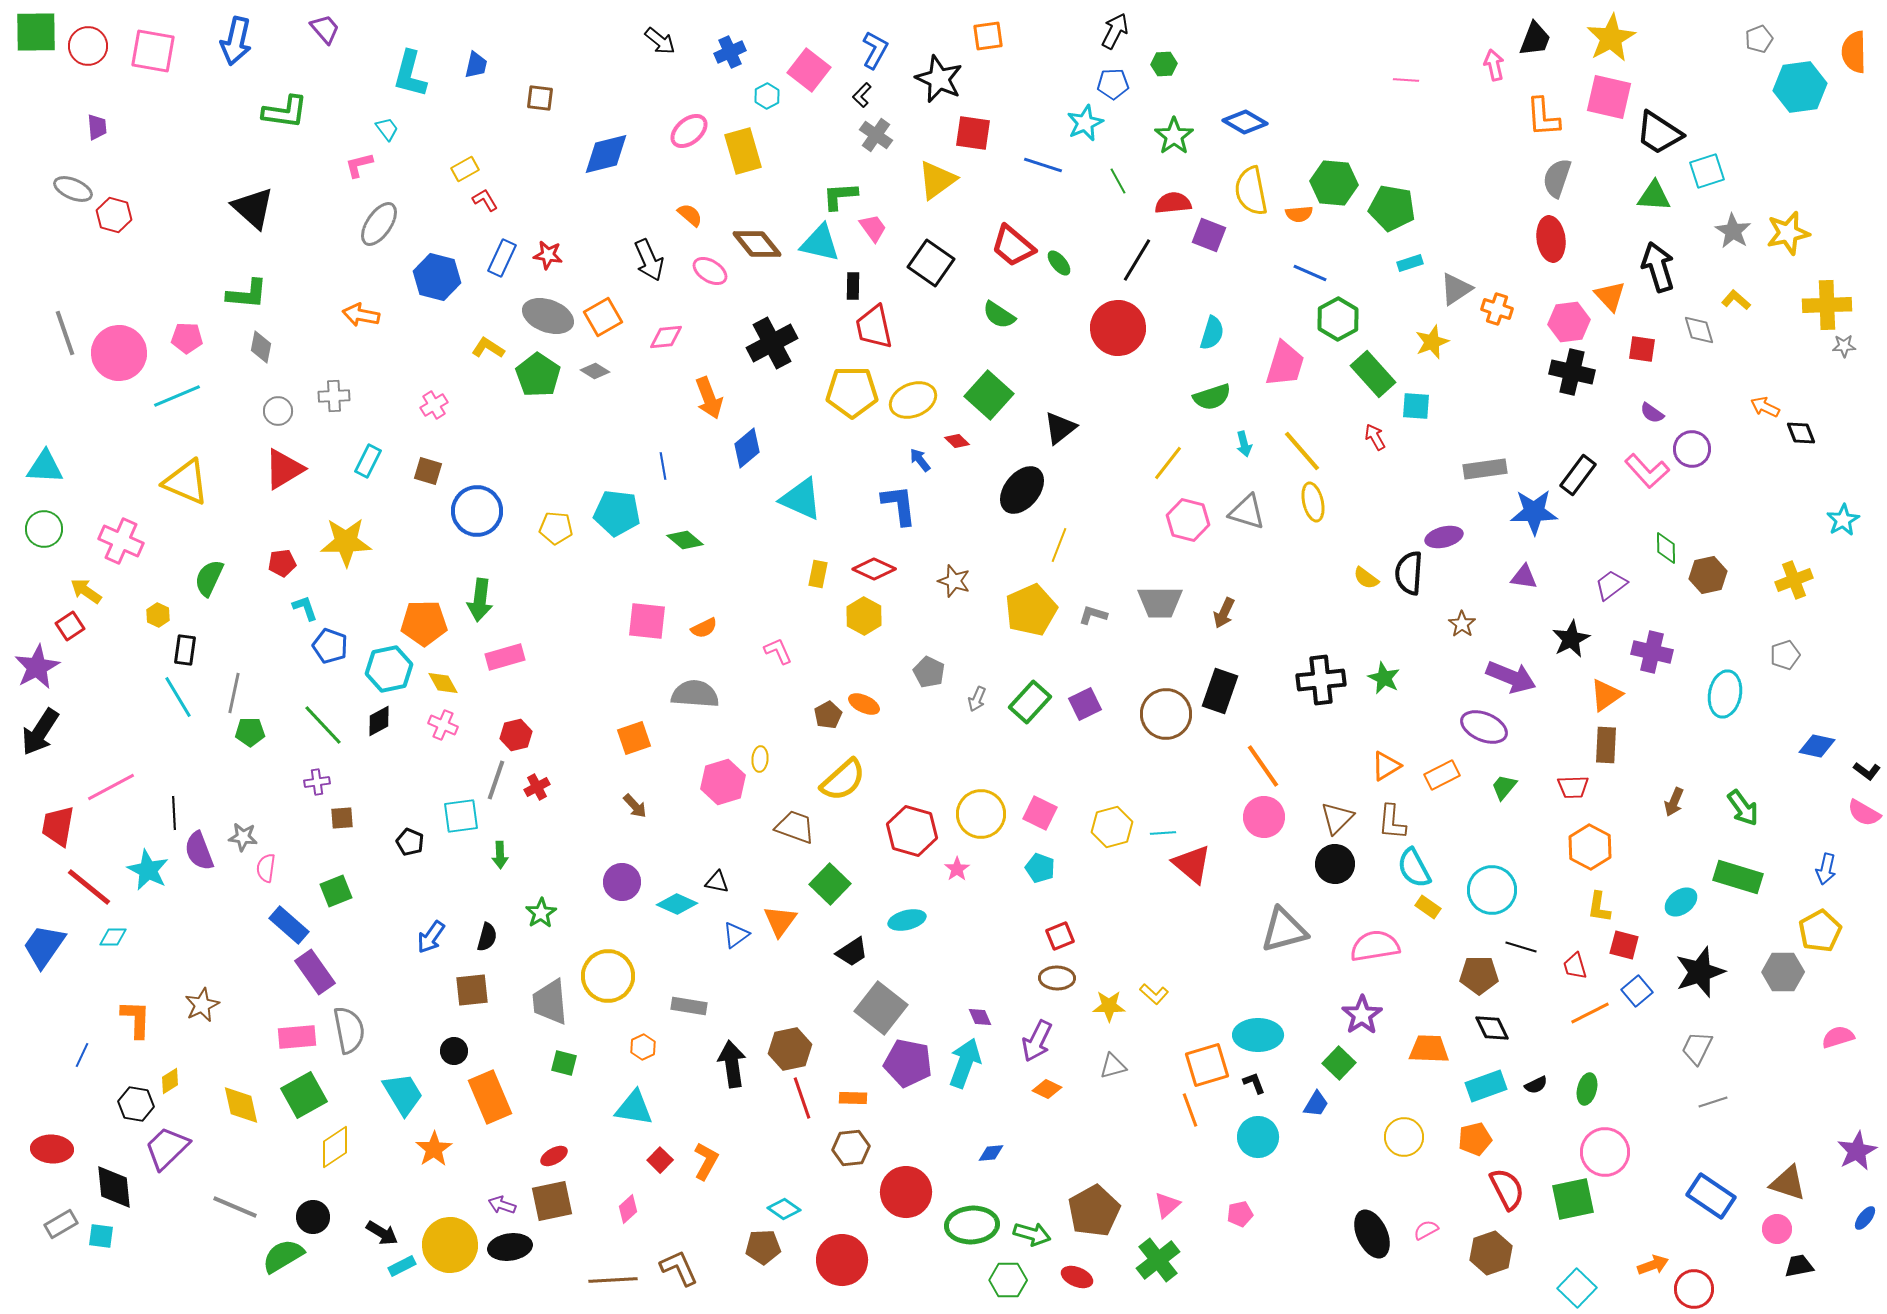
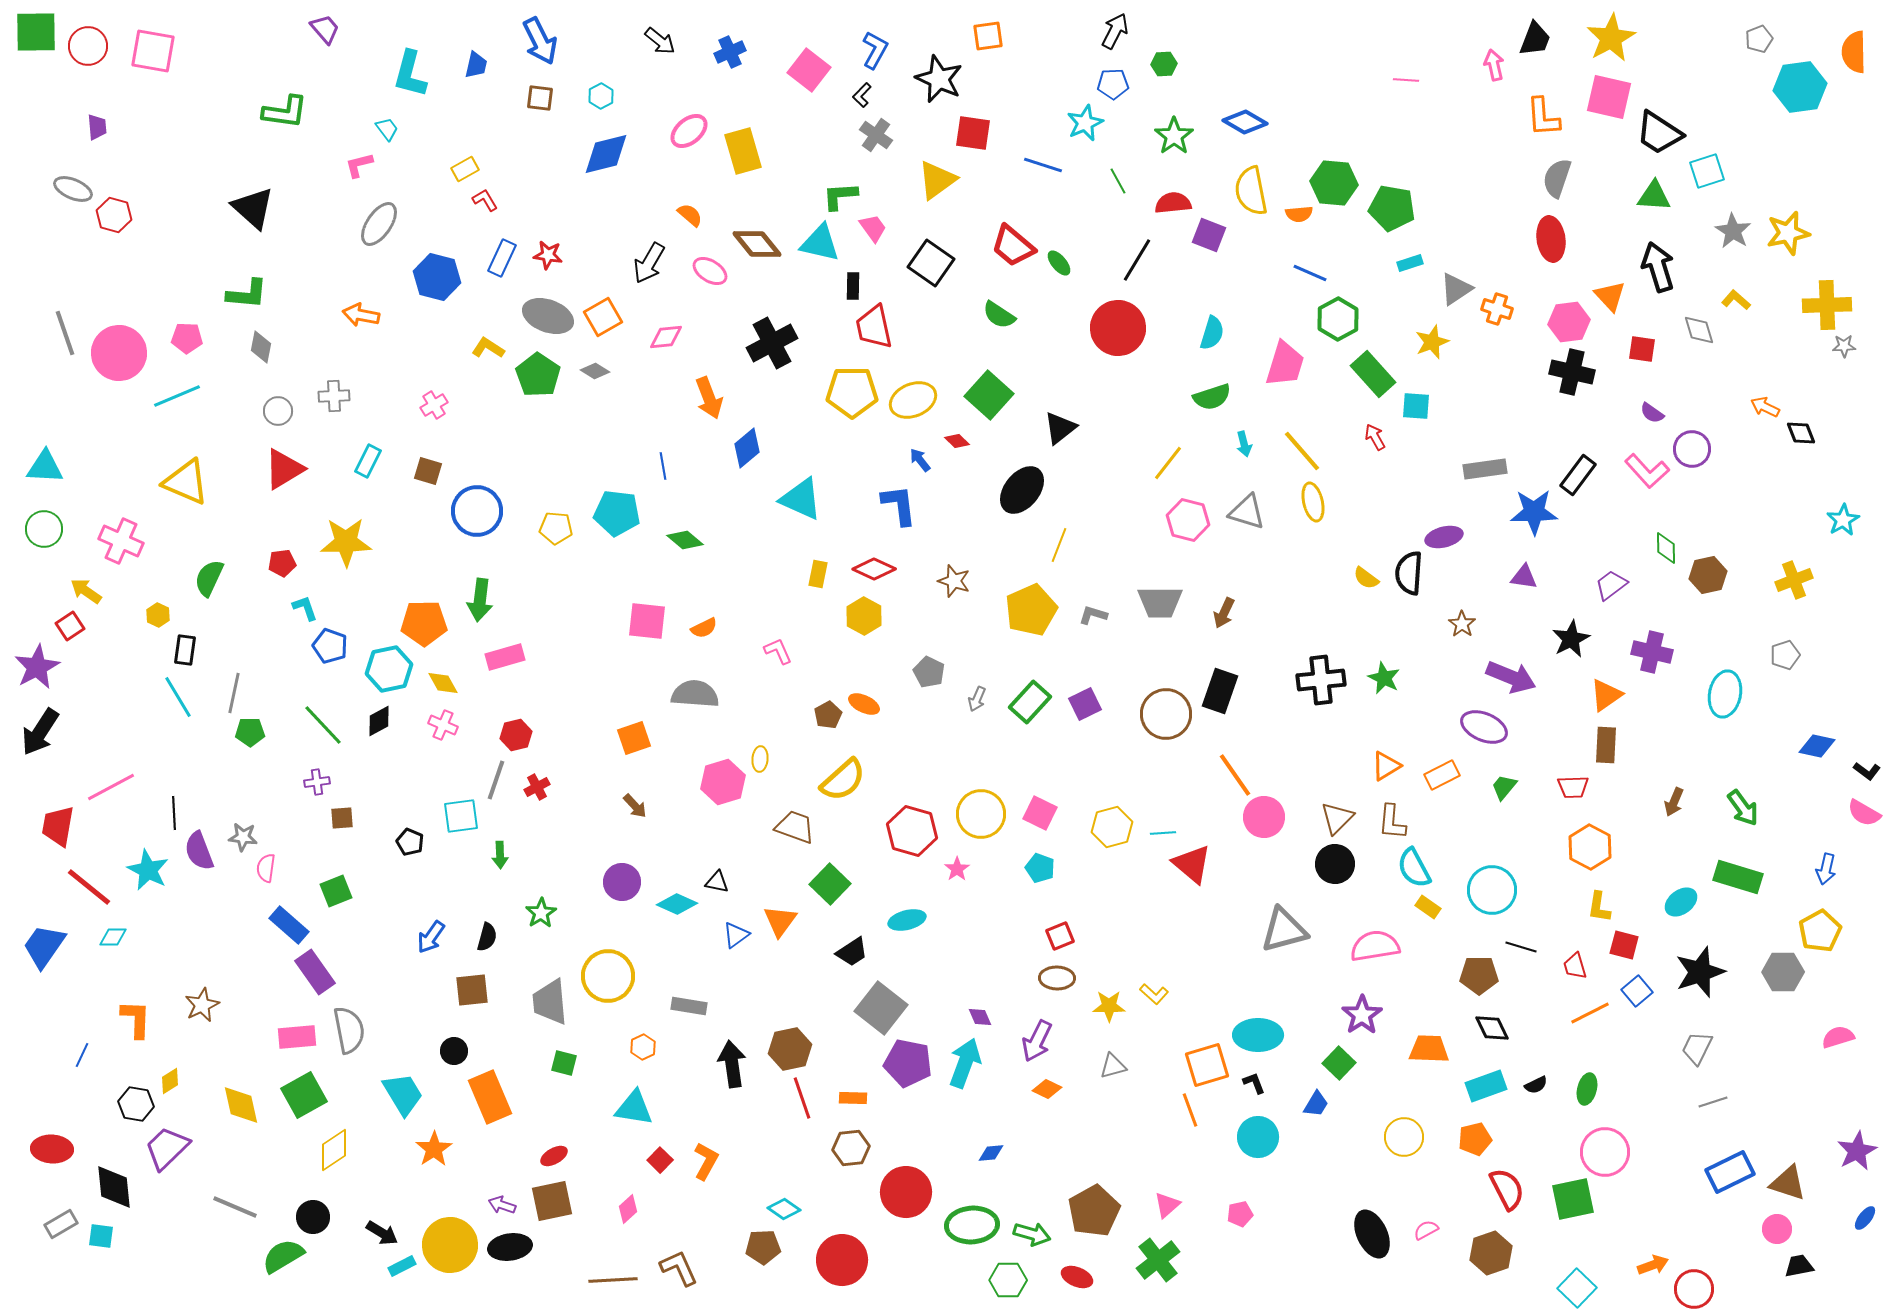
blue arrow at (236, 41): moved 304 px right; rotated 39 degrees counterclockwise
cyan hexagon at (767, 96): moved 166 px left
black arrow at (649, 260): moved 3 px down; rotated 54 degrees clockwise
orange line at (1263, 766): moved 28 px left, 9 px down
yellow diamond at (335, 1147): moved 1 px left, 3 px down
blue rectangle at (1711, 1196): moved 19 px right, 24 px up; rotated 60 degrees counterclockwise
